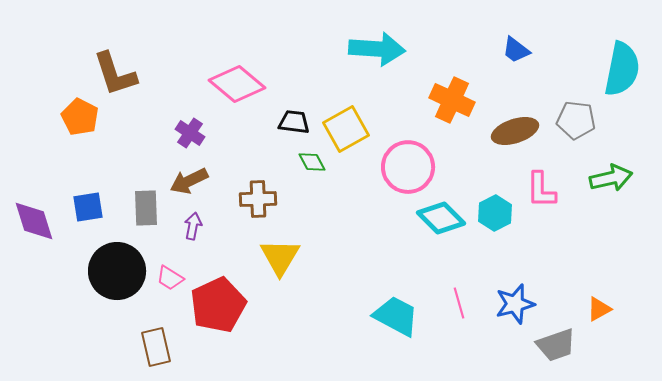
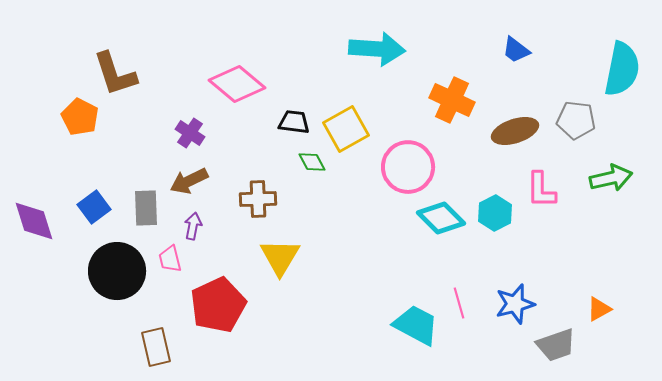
blue square: moved 6 px right; rotated 28 degrees counterclockwise
pink trapezoid: moved 19 px up; rotated 44 degrees clockwise
cyan trapezoid: moved 20 px right, 9 px down
